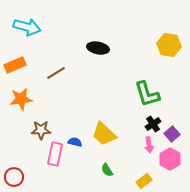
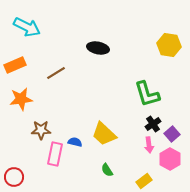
cyan arrow: rotated 12 degrees clockwise
